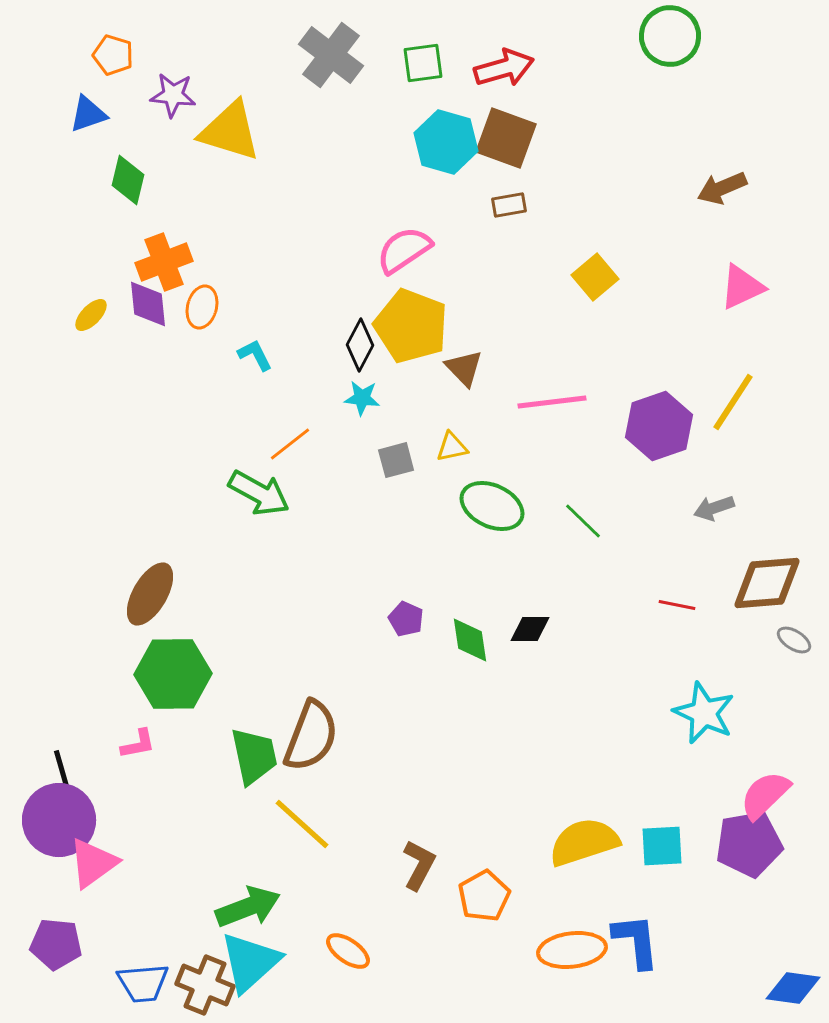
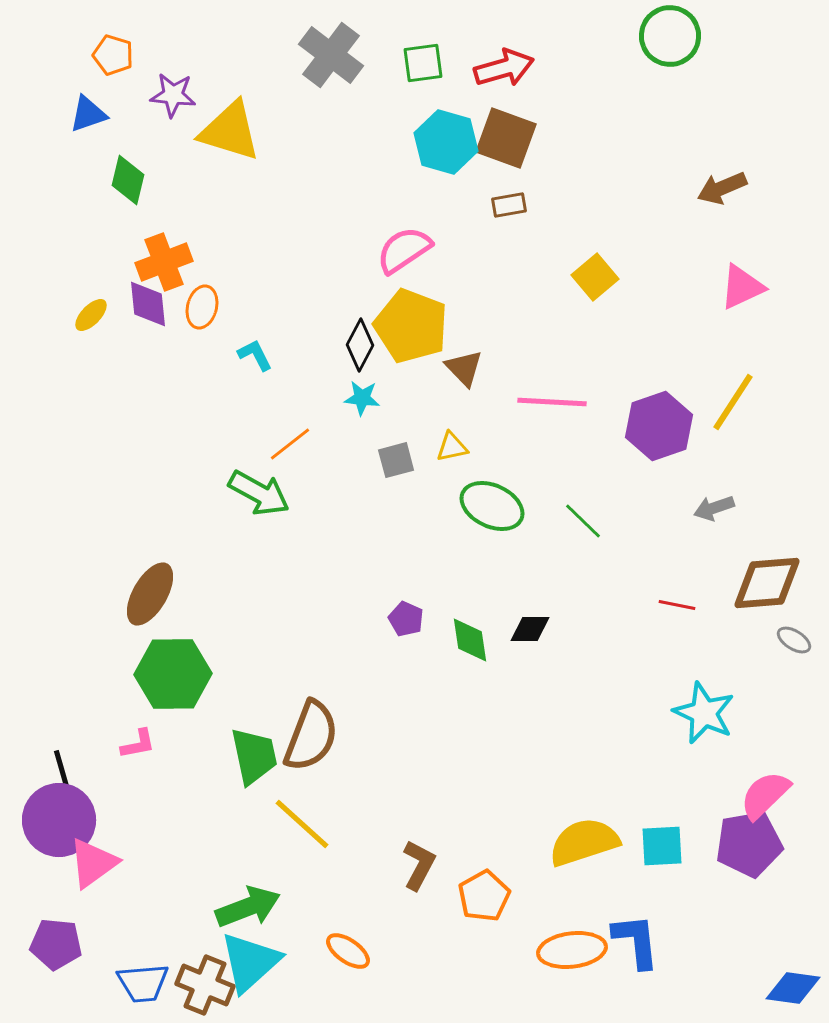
pink line at (552, 402): rotated 10 degrees clockwise
